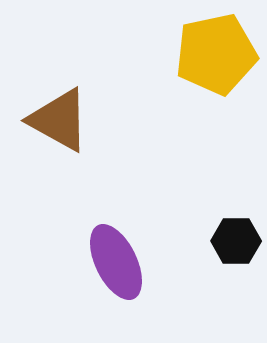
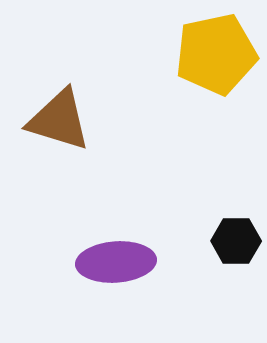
brown triangle: rotated 12 degrees counterclockwise
purple ellipse: rotated 68 degrees counterclockwise
